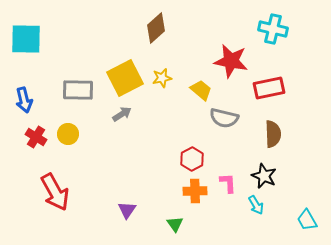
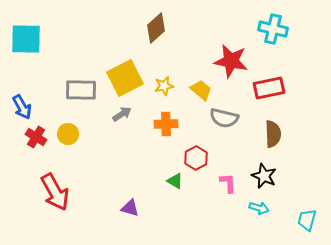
yellow star: moved 2 px right, 8 px down
gray rectangle: moved 3 px right
blue arrow: moved 2 px left, 7 px down; rotated 15 degrees counterclockwise
red hexagon: moved 4 px right, 1 px up
orange cross: moved 29 px left, 67 px up
cyan arrow: moved 3 px right, 3 px down; rotated 42 degrees counterclockwise
purple triangle: moved 3 px right, 2 px up; rotated 48 degrees counterclockwise
cyan trapezoid: rotated 45 degrees clockwise
green triangle: moved 43 px up; rotated 24 degrees counterclockwise
